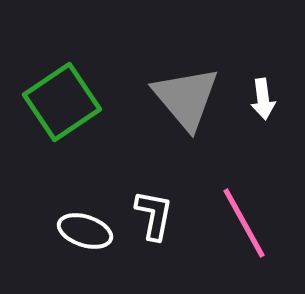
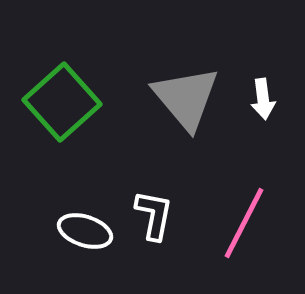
green square: rotated 8 degrees counterclockwise
pink line: rotated 56 degrees clockwise
